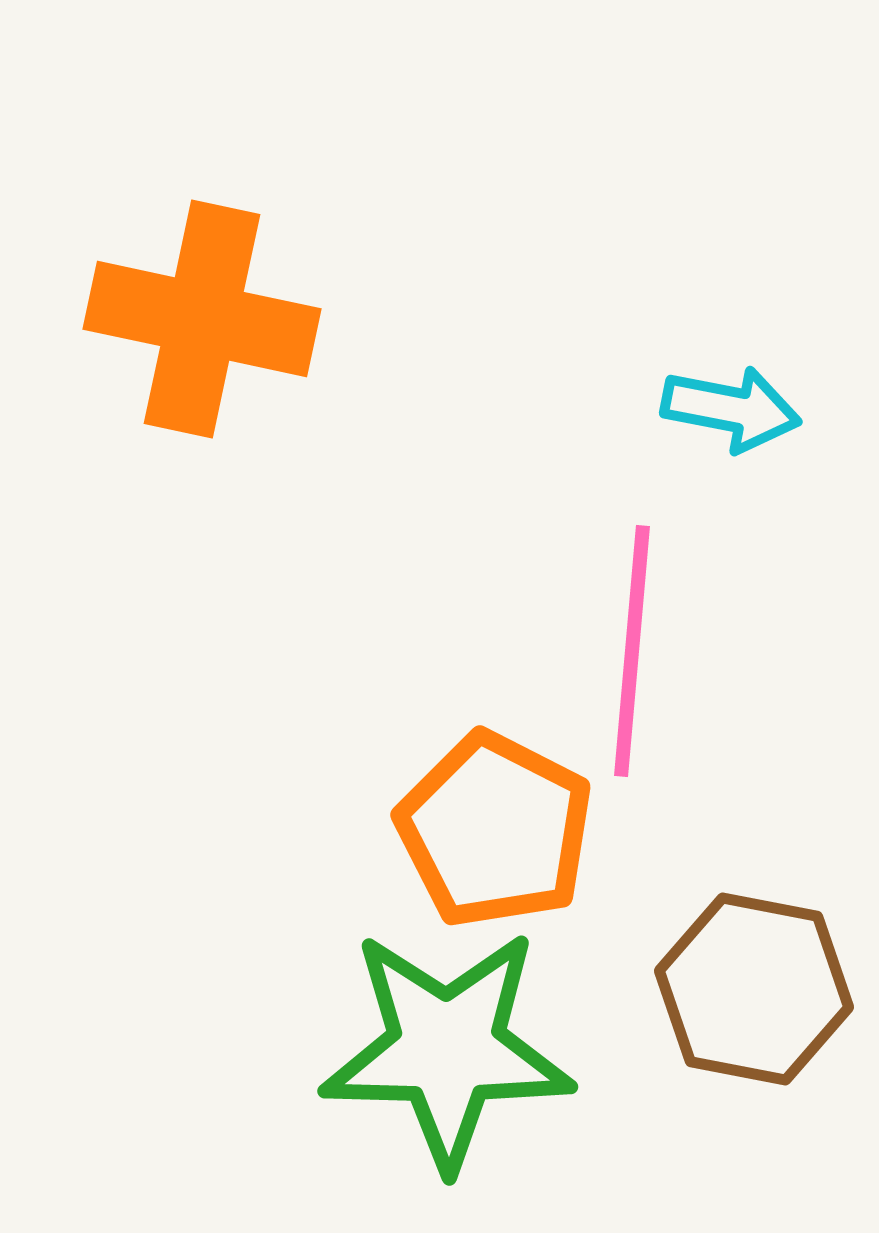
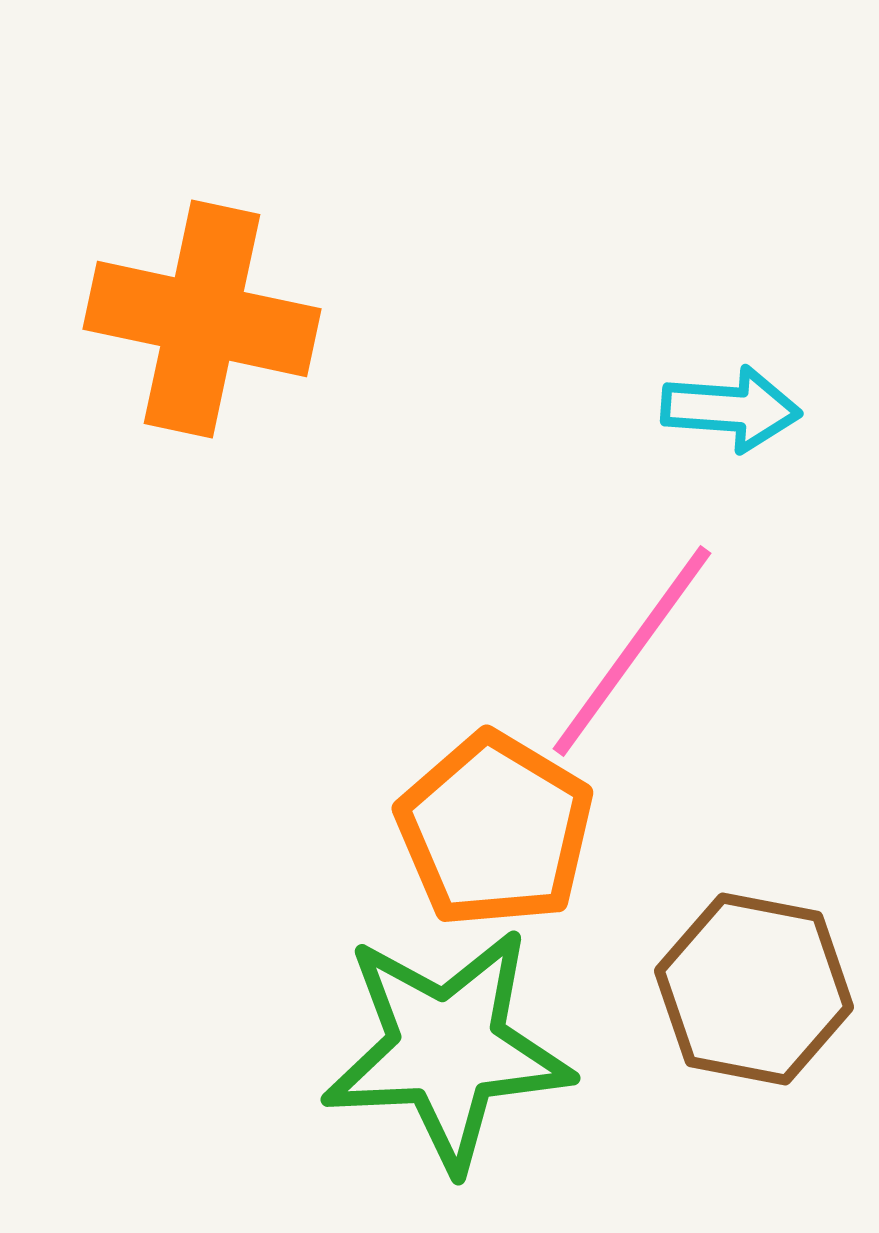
cyan arrow: rotated 7 degrees counterclockwise
pink line: rotated 31 degrees clockwise
orange pentagon: rotated 4 degrees clockwise
green star: rotated 4 degrees counterclockwise
